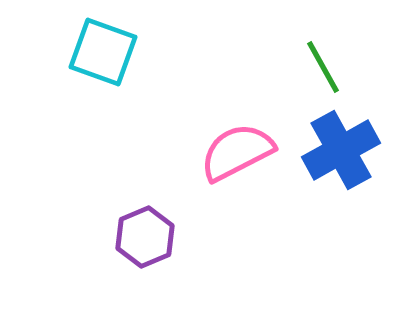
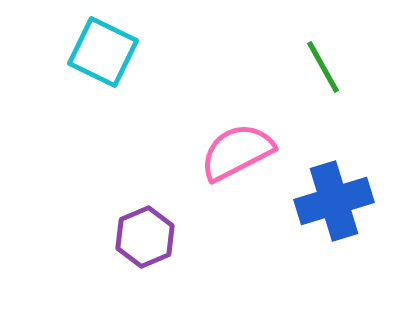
cyan square: rotated 6 degrees clockwise
blue cross: moved 7 px left, 51 px down; rotated 12 degrees clockwise
